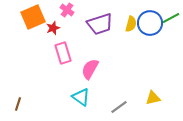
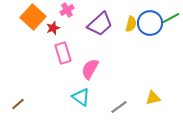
pink cross: rotated 24 degrees clockwise
orange square: rotated 25 degrees counterclockwise
purple trapezoid: rotated 24 degrees counterclockwise
brown line: rotated 32 degrees clockwise
